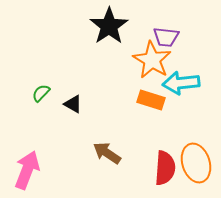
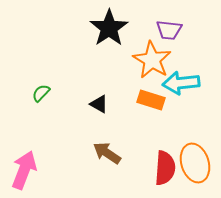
black star: moved 2 px down
purple trapezoid: moved 3 px right, 7 px up
black triangle: moved 26 px right
orange ellipse: moved 1 px left
pink arrow: moved 3 px left
